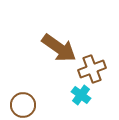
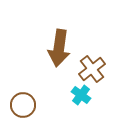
brown arrow: rotated 63 degrees clockwise
brown cross: rotated 16 degrees counterclockwise
